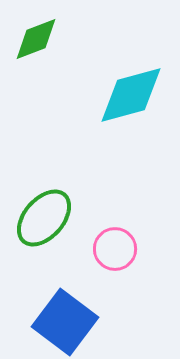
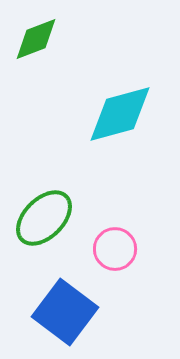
cyan diamond: moved 11 px left, 19 px down
green ellipse: rotated 4 degrees clockwise
blue square: moved 10 px up
